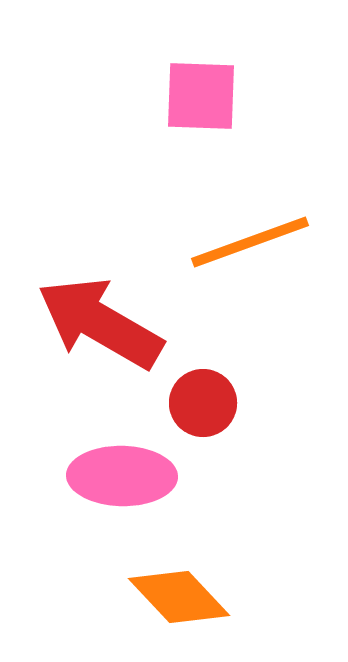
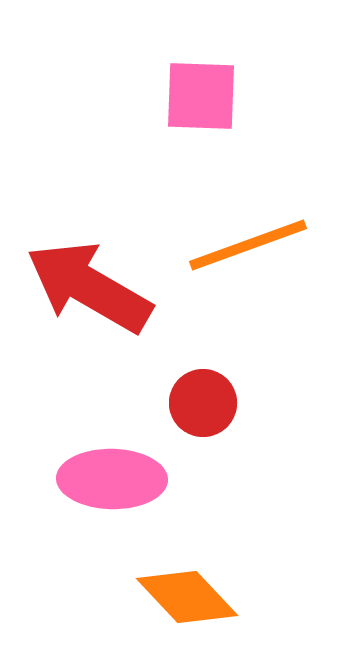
orange line: moved 2 px left, 3 px down
red arrow: moved 11 px left, 36 px up
pink ellipse: moved 10 px left, 3 px down
orange diamond: moved 8 px right
